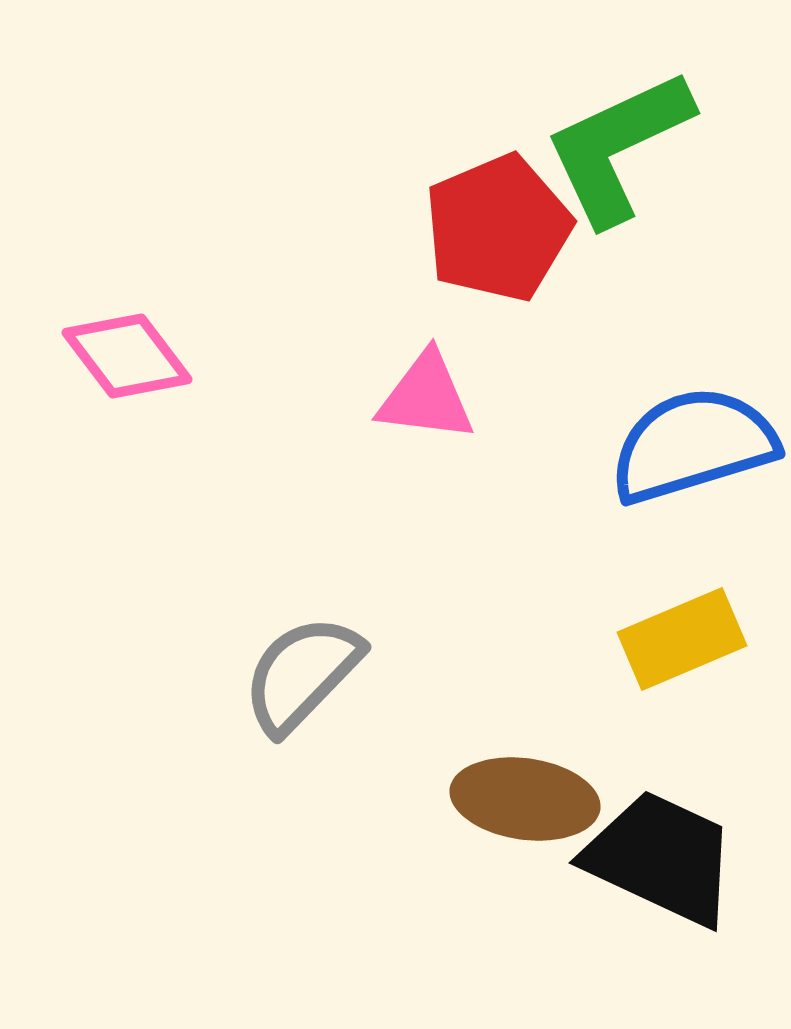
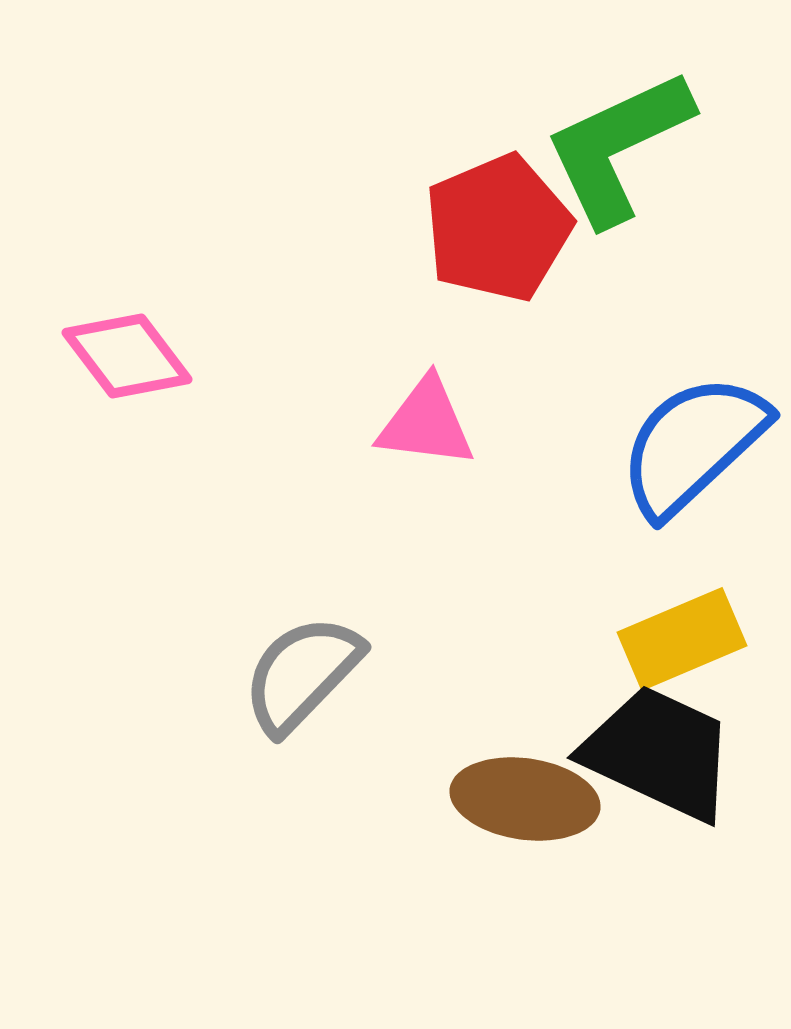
pink triangle: moved 26 px down
blue semicircle: rotated 26 degrees counterclockwise
black trapezoid: moved 2 px left, 105 px up
